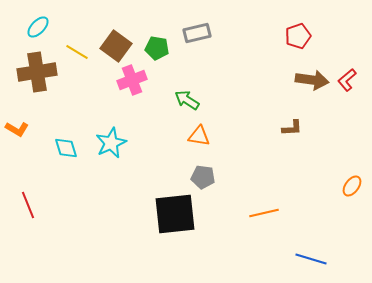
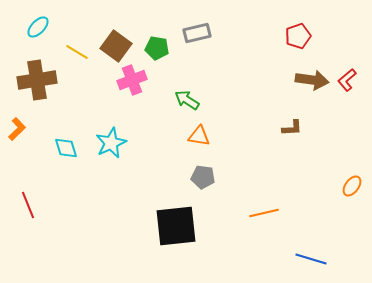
brown cross: moved 8 px down
orange L-shape: rotated 75 degrees counterclockwise
black square: moved 1 px right, 12 px down
